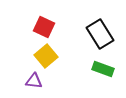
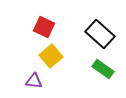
black rectangle: rotated 16 degrees counterclockwise
yellow square: moved 5 px right
green rectangle: rotated 15 degrees clockwise
